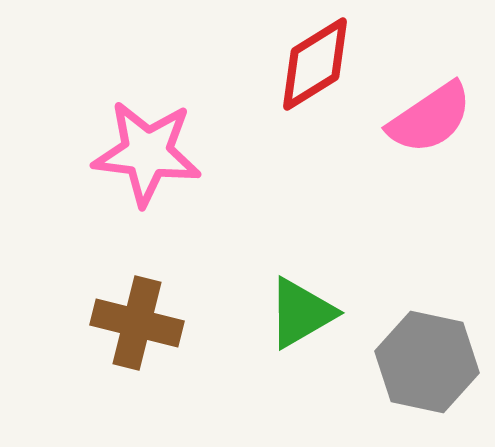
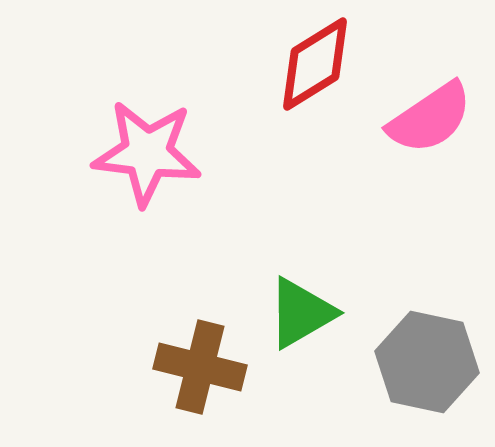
brown cross: moved 63 px right, 44 px down
